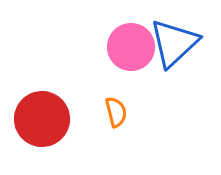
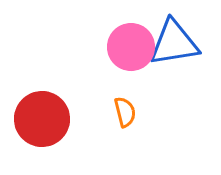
blue triangle: rotated 34 degrees clockwise
orange semicircle: moved 9 px right
